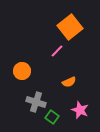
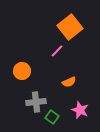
gray cross: rotated 24 degrees counterclockwise
